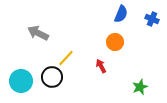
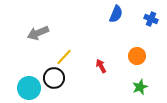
blue semicircle: moved 5 px left
blue cross: moved 1 px left
gray arrow: rotated 50 degrees counterclockwise
orange circle: moved 22 px right, 14 px down
yellow line: moved 2 px left, 1 px up
black circle: moved 2 px right, 1 px down
cyan circle: moved 8 px right, 7 px down
